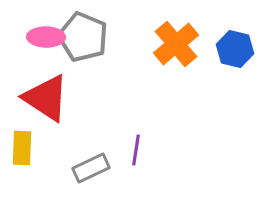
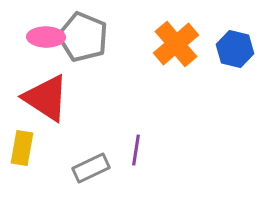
yellow rectangle: rotated 8 degrees clockwise
